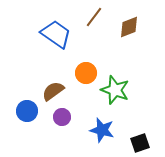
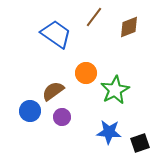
green star: rotated 24 degrees clockwise
blue circle: moved 3 px right
blue star: moved 7 px right, 2 px down; rotated 10 degrees counterclockwise
